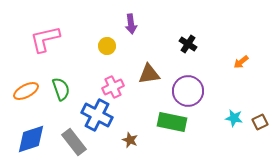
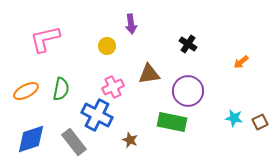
green semicircle: rotated 30 degrees clockwise
